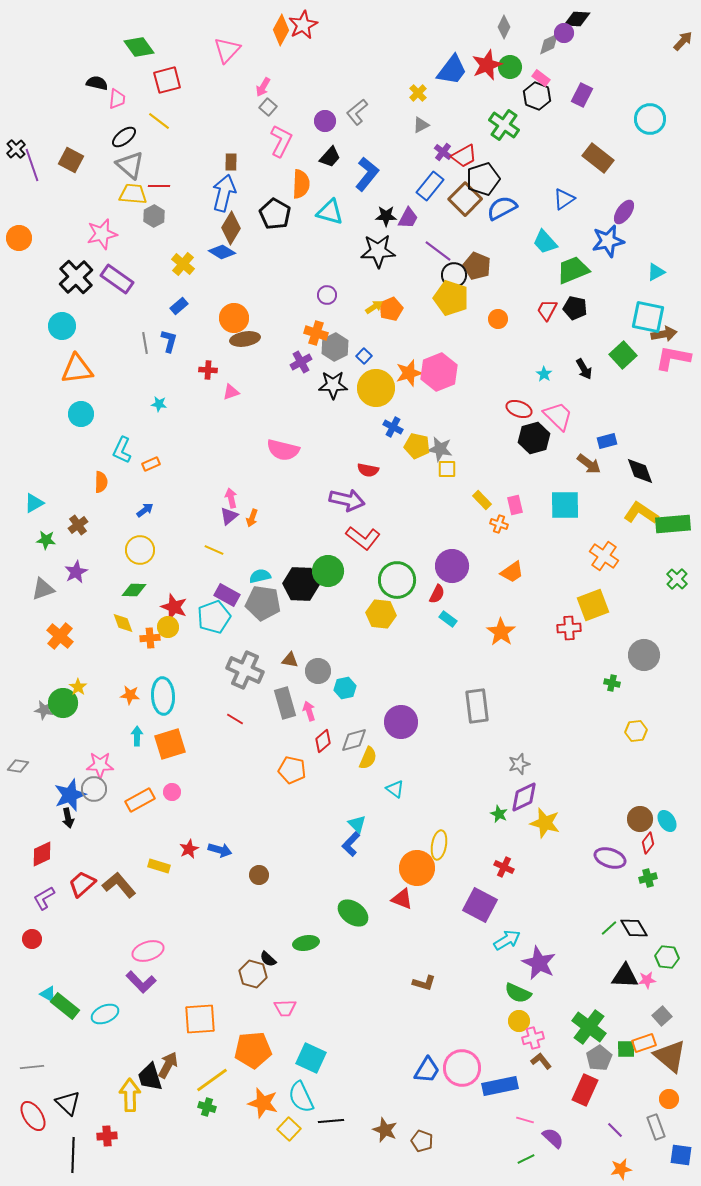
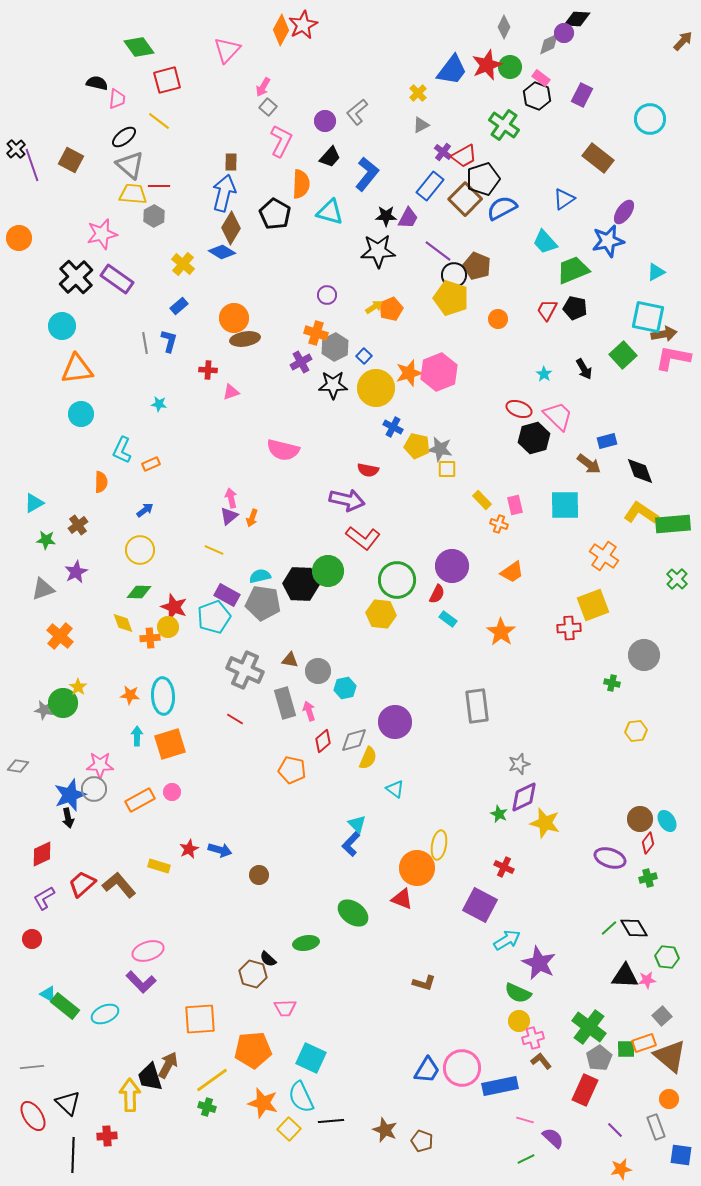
green diamond at (134, 590): moved 5 px right, 2 px down
purple circle at (401, 722): moved 6 px left
